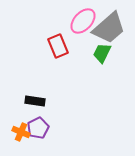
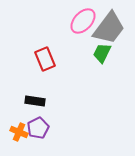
gray trapezoid: rotated 12 degrees counterclockwise
red rectangle: moved 13 px left, 13 px down
orange cross: moved 2 px left
